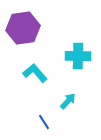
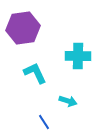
cyan L-shape: rotated 15 degrees clockwise
cyan arrow: rotated 66 degrees clockwise
